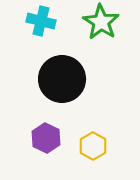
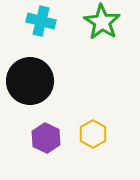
green star: moved 1 px right
black circle: moved 32 px left, 2 px down
yellow hexagon: moved 12 px up
